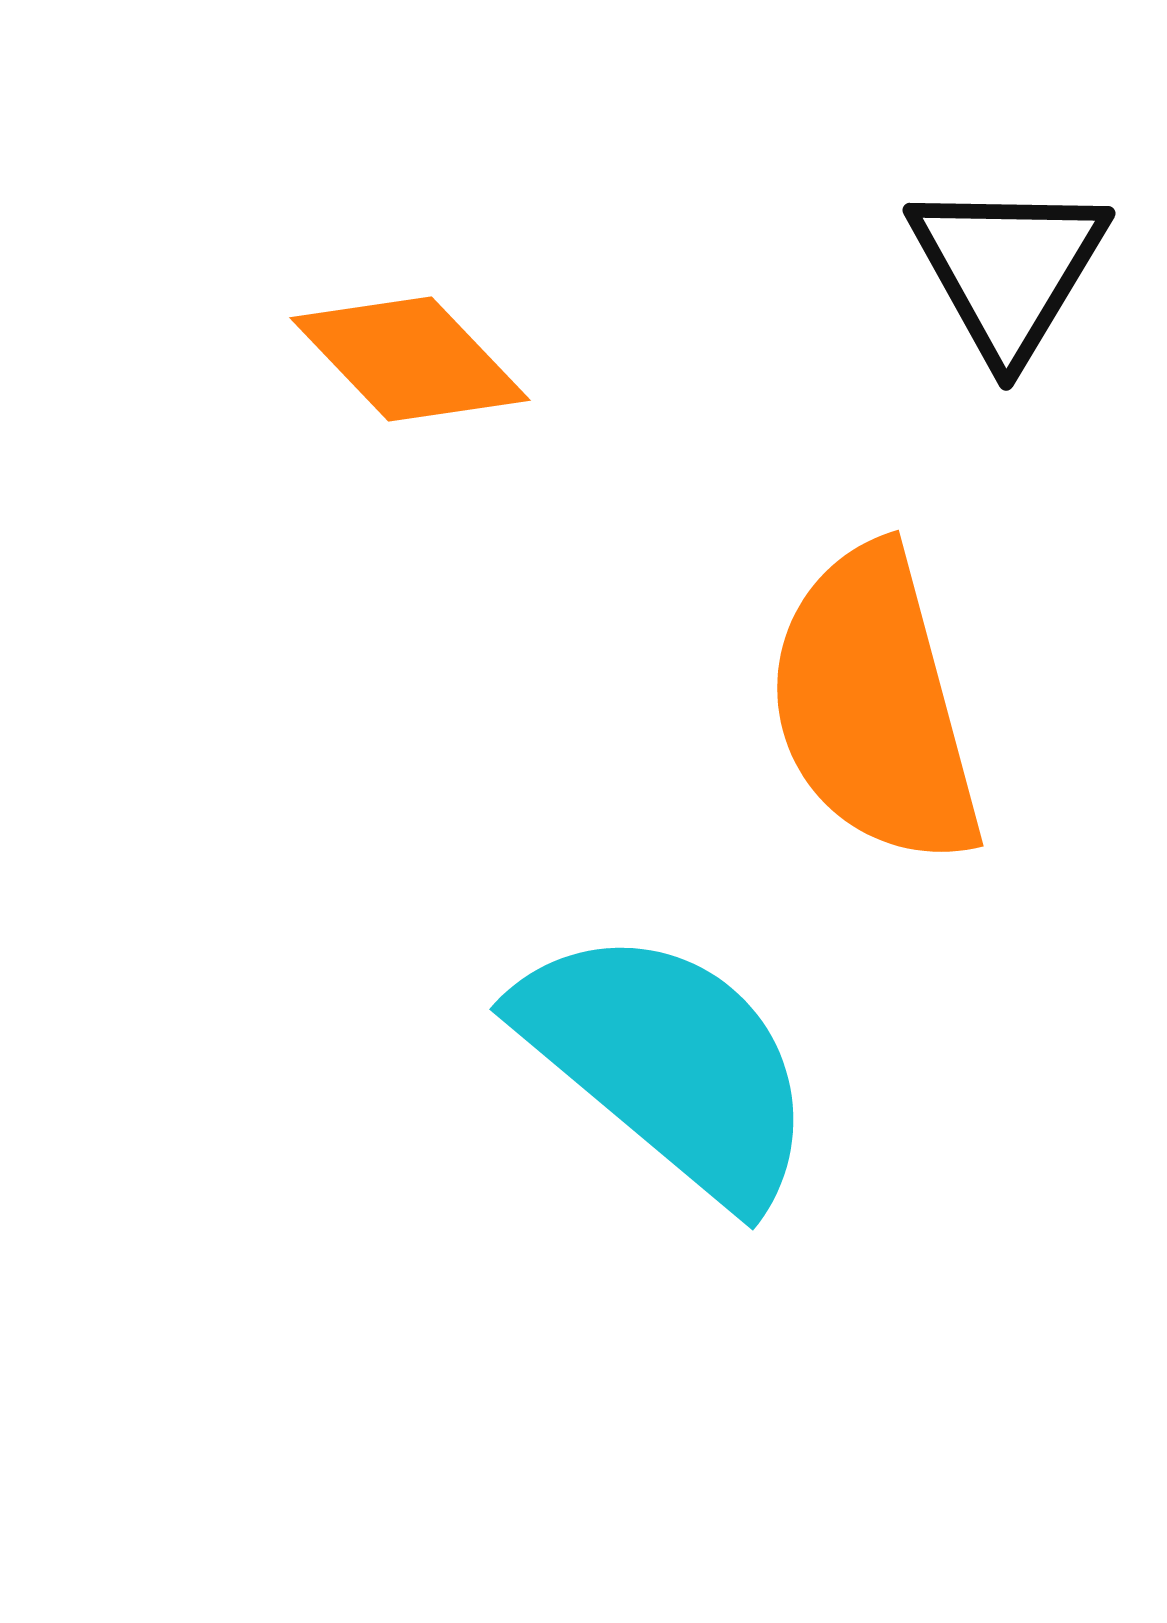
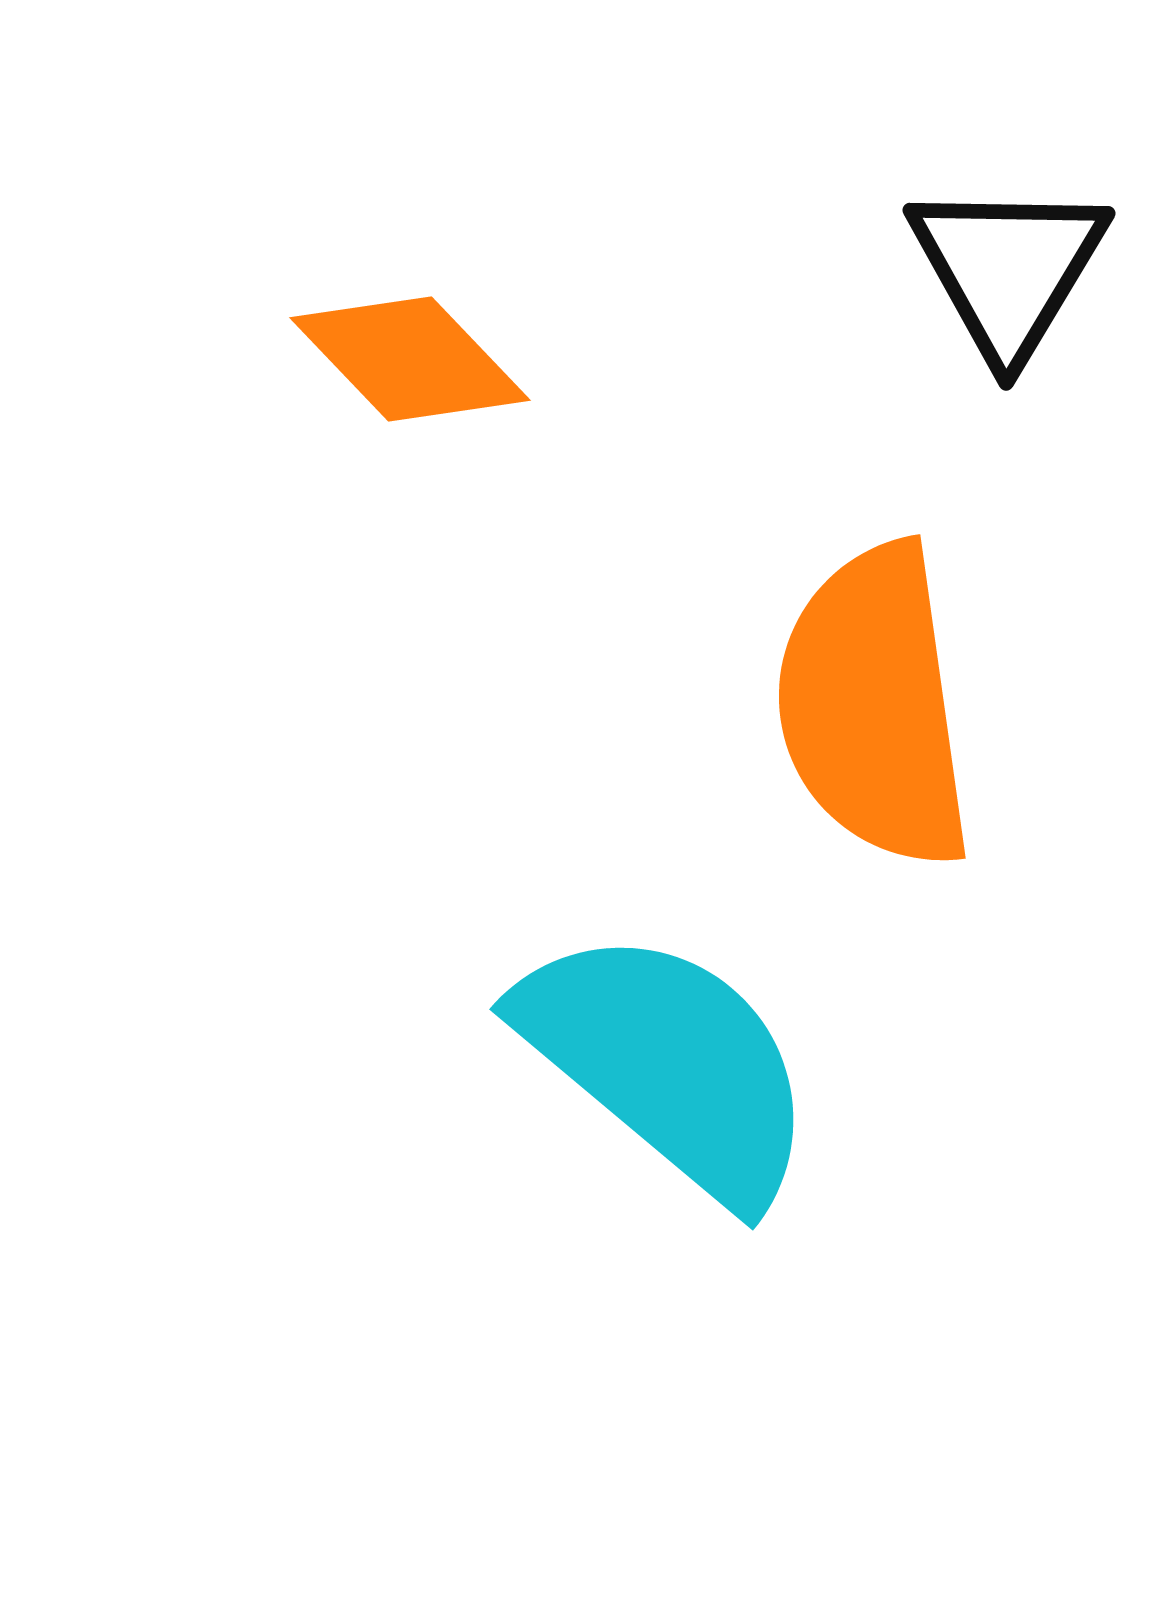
orange semicircle: rotated 7 degrees clockwise
